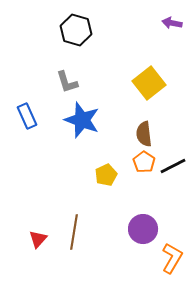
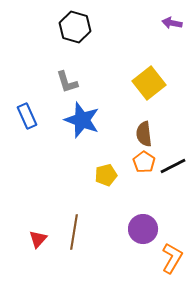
black hexagon: moved 1 px left, 3 px up
yellow pentagon: rotated 10 degrees clockwise
